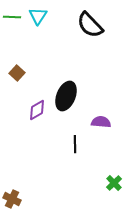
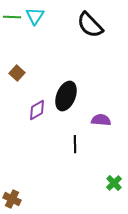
cyan triangle: moved 3 px left
purple semicircle: moved 2 px up
